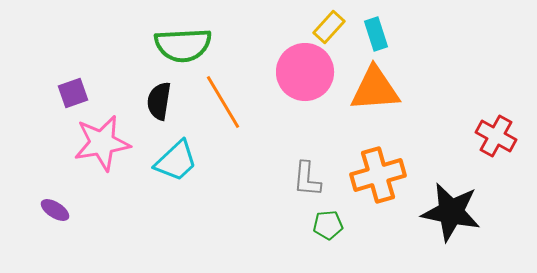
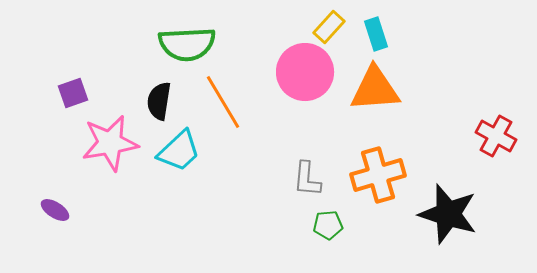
green semicircle: moved 4 px right, 1 px up
pink star: moved 8 px right
cyan trapezoid: moved 3 px right, 10 px up
black star: moved 3 px left, 2 px down; rotated 6 degrees clockwise
